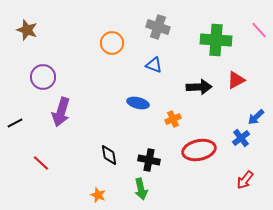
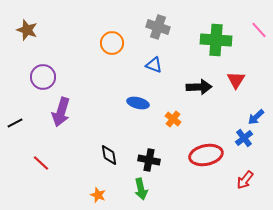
red triangle: rotated 30 degrees counterclockwise
orange cross: rotated 28 degrees counterclockwise
blue cross: moved 3 px right
red ellipse: moved 7 px right, 5 px down
